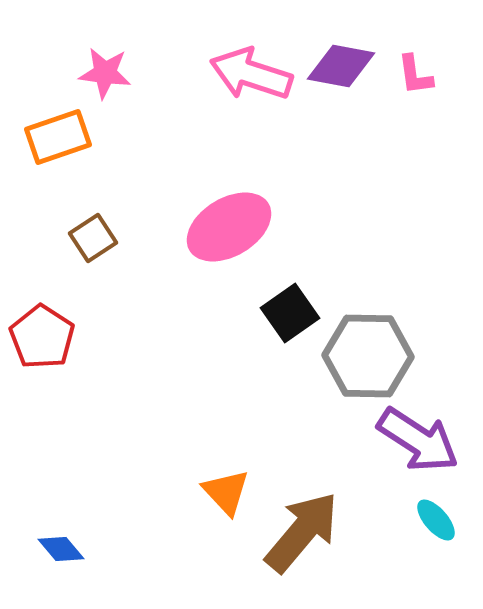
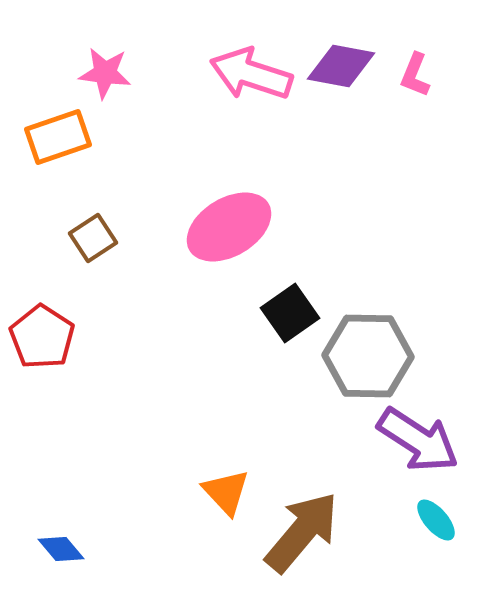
pink L-shape: rotated 30 degrees clockwise
